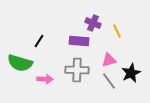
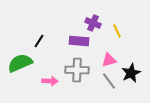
green semicircle: rotated 140 degrees clockwise
pink arrow: moved 5 px right, 2 px down
